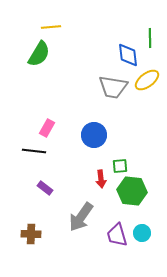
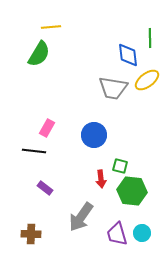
gray trapezoid: moved 1 px down
green square: rotated 21 degrees clockwise
purple trapezoid: moved 1 px up
